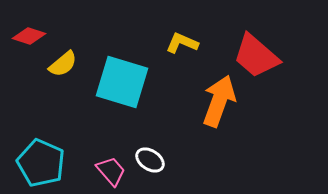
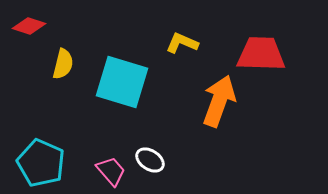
red diamond: moved 10 px up
red trapezoid: moved 5 px right, 2 px up; rotated 141 degrees clockwise
yellow semicircle: rotated 36 degrees counterclockwise
